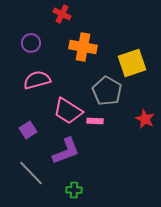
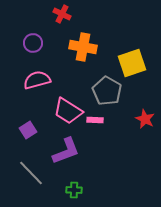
purple circle: moved 2 px right
pink rectangle: moved 1 px up
